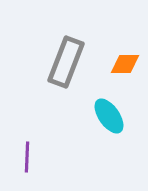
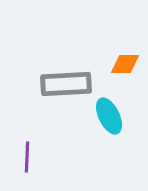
gray rectangle: moved 22 px down; rotated 66 degrees clockwise
cyan ellipse: rotated 9 degrees clockwise
